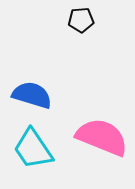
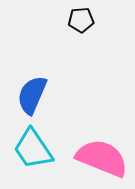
blue semicircle: rotated 84 degrees counterclockwise
pink semicircle: moved 21 px down
